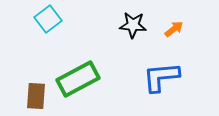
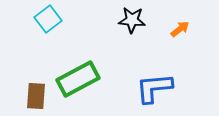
black star: moved 1 px left, 5 px up
orange arrow: moved 6 px right
blue L-shape: moved 7 px left, 11 px down
